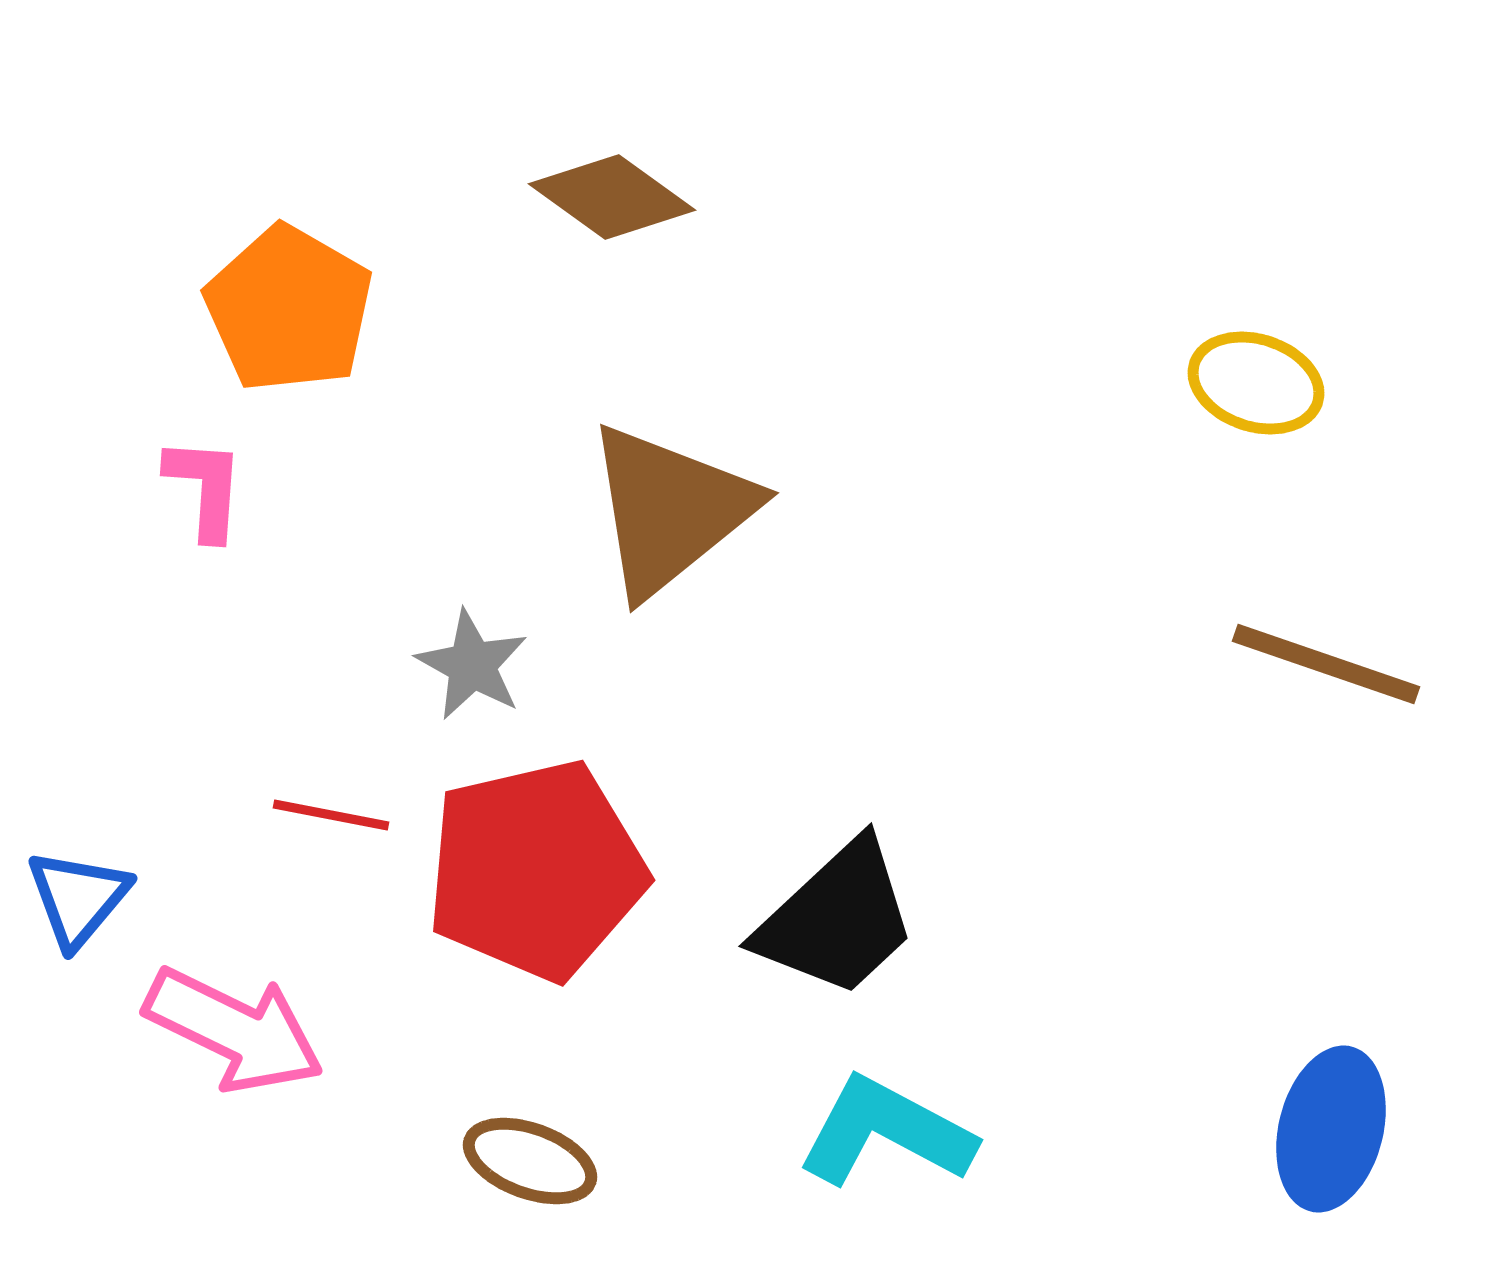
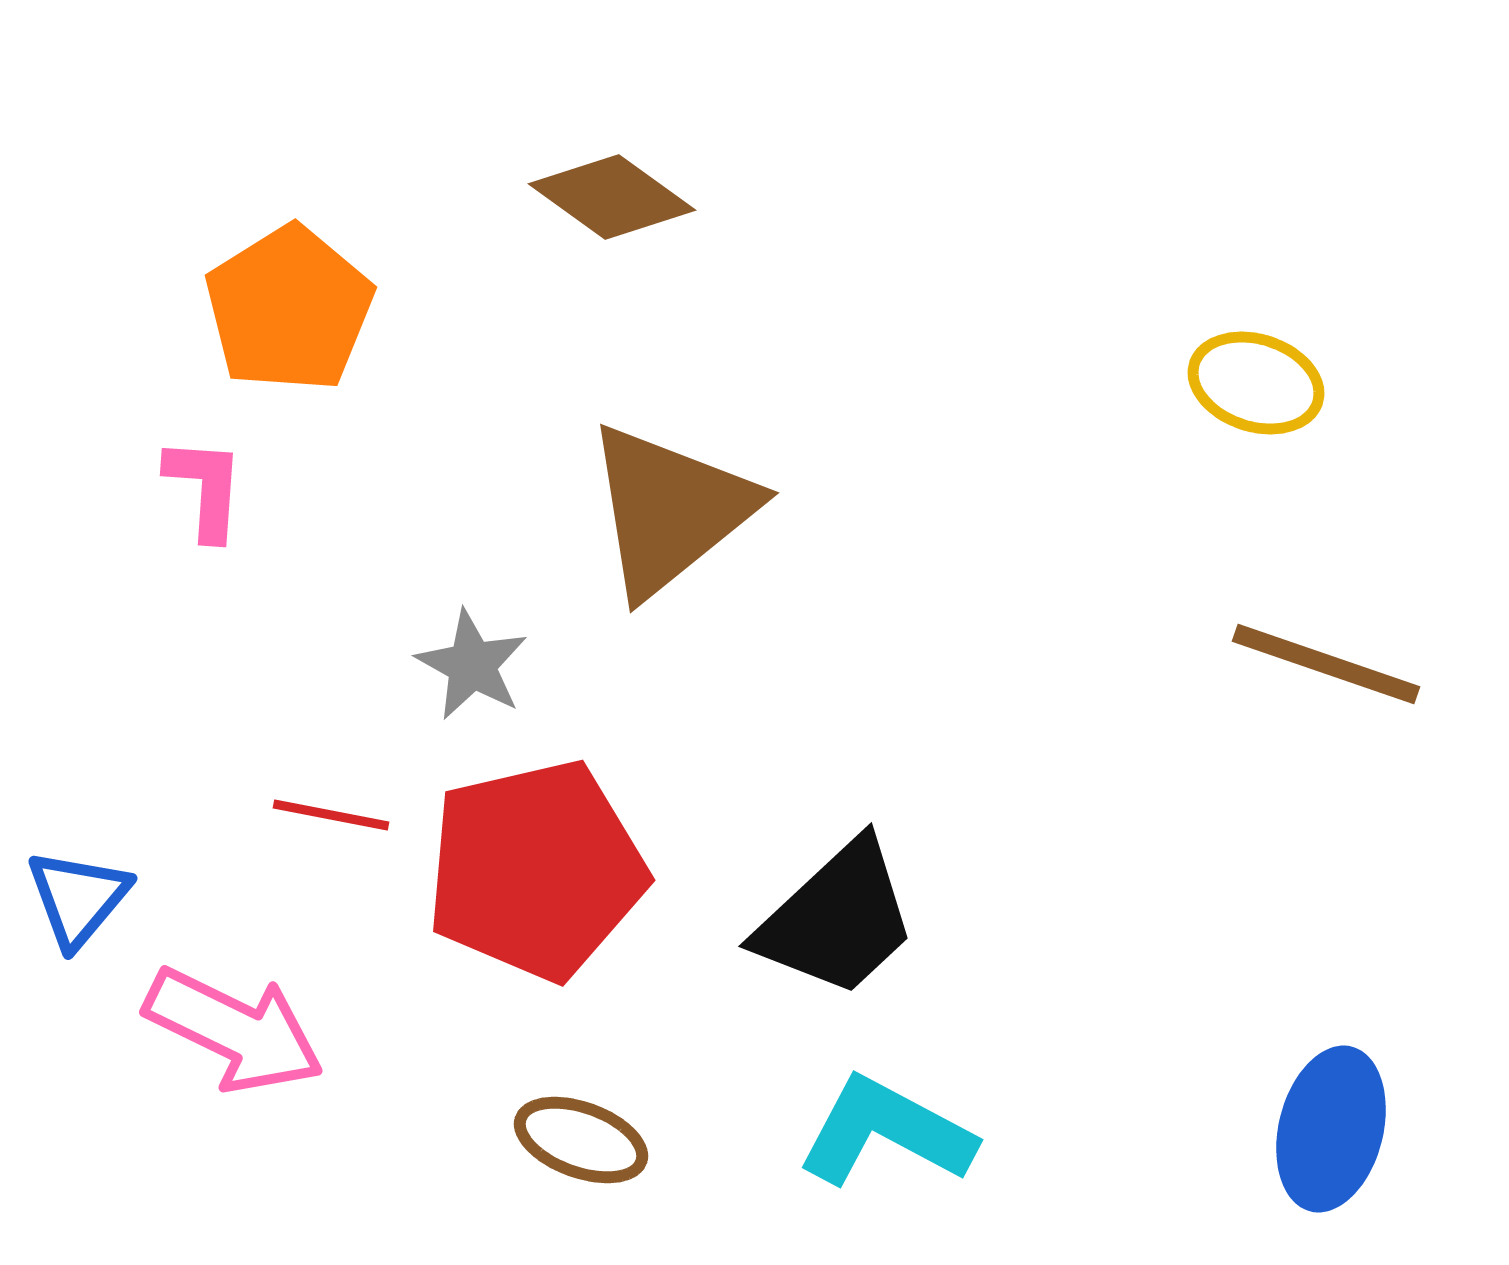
orange pentagon: rotated 10 degrees clockwise
brown ellipse: moved 51 px right, 21 px up
